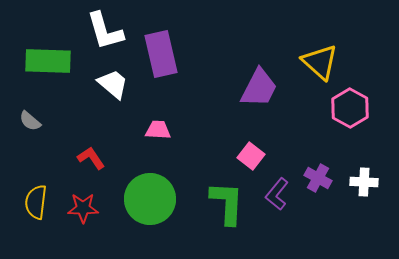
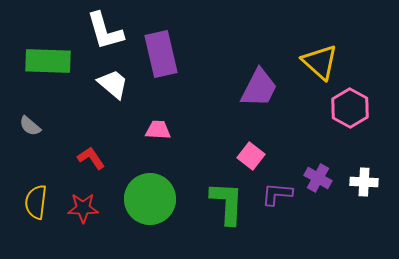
gray semicircle: moved 5 px down
purple L-shape: rotated 56 degrees clockwise
